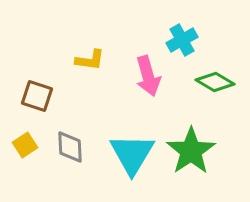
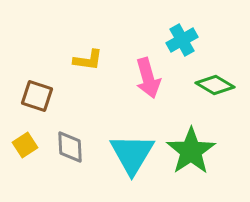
yellow L-shape: moved 2 px left
pink arrow: moved 2 px down
green diamond: moved 3 px down
